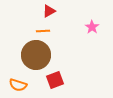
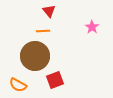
red triangle: rotated 40 degrees counterclockwise
brown circle: moved 1 px left, 1 px down
orange semicircle: rotated 12 degrees clockwise
